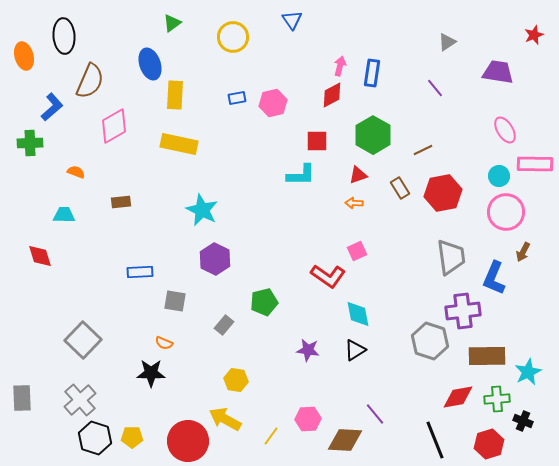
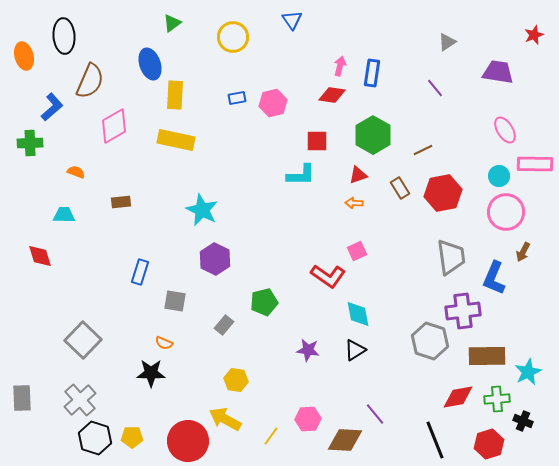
red diamond at (332, 95): rotated 36 degrees clockwise
yellow rectangle at (179, 144): moved 3 px left, 4 px up
blue rectangle at (140, 272): rotated 70 degrees counterclockwise
